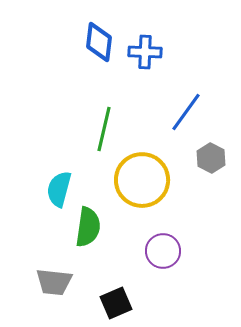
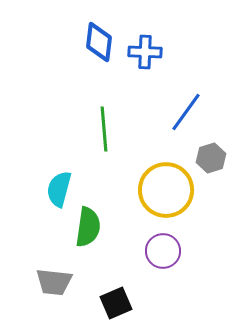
green line: rotated 18 degrees counterclockwise
gray hexagon: rotated 16 degrees clockwise
yellow circle: moved 24 px right, 10 px down
